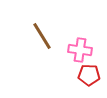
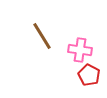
red pentagon: rotated 25 degrees clockwise
